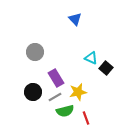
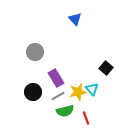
cyan triangle: moved 1 px right, 31 px down; rotated 24 degrees clockwise
gray line: moved 3 px right, 1 px up
